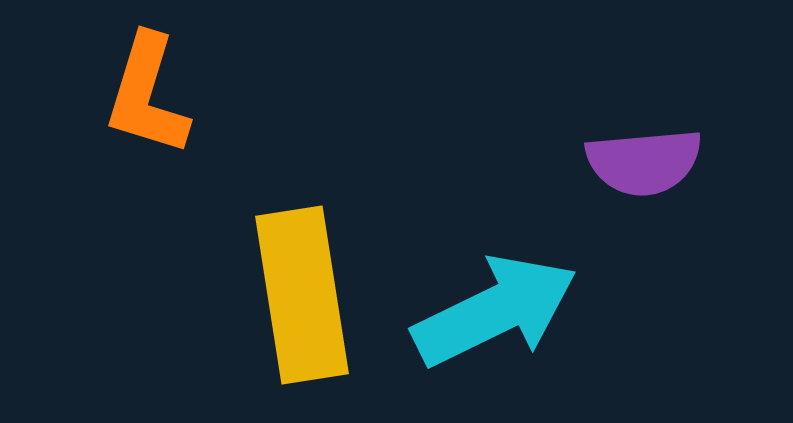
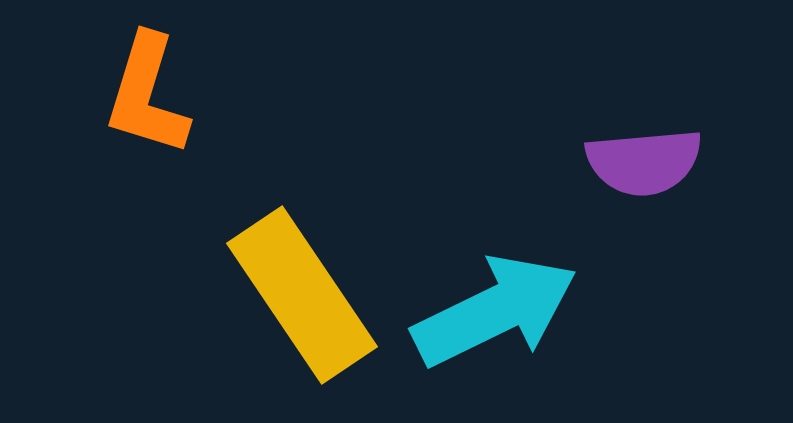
yellow rectangle: rotated 25 degrees counterclockwise
